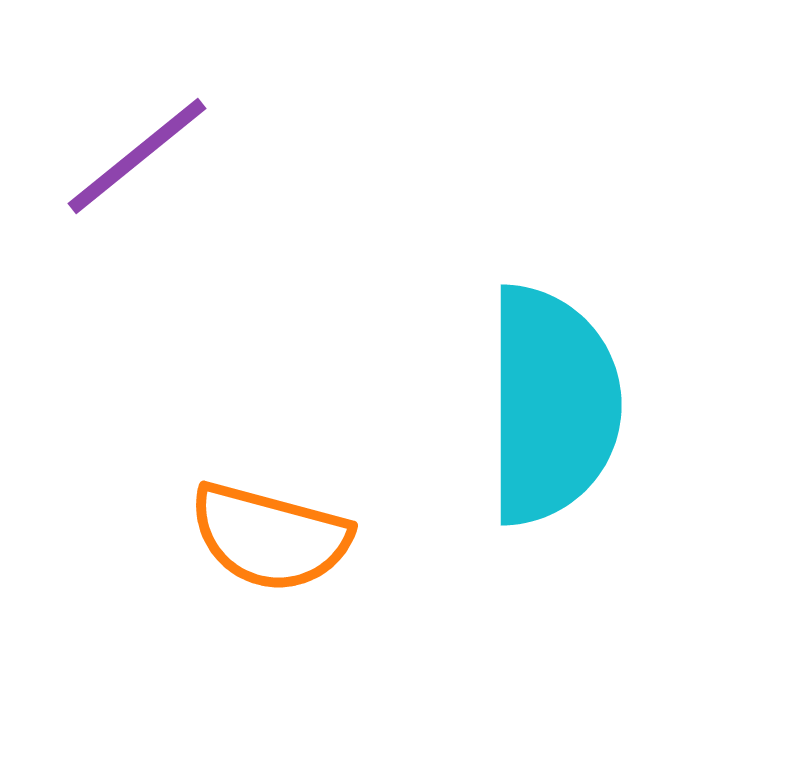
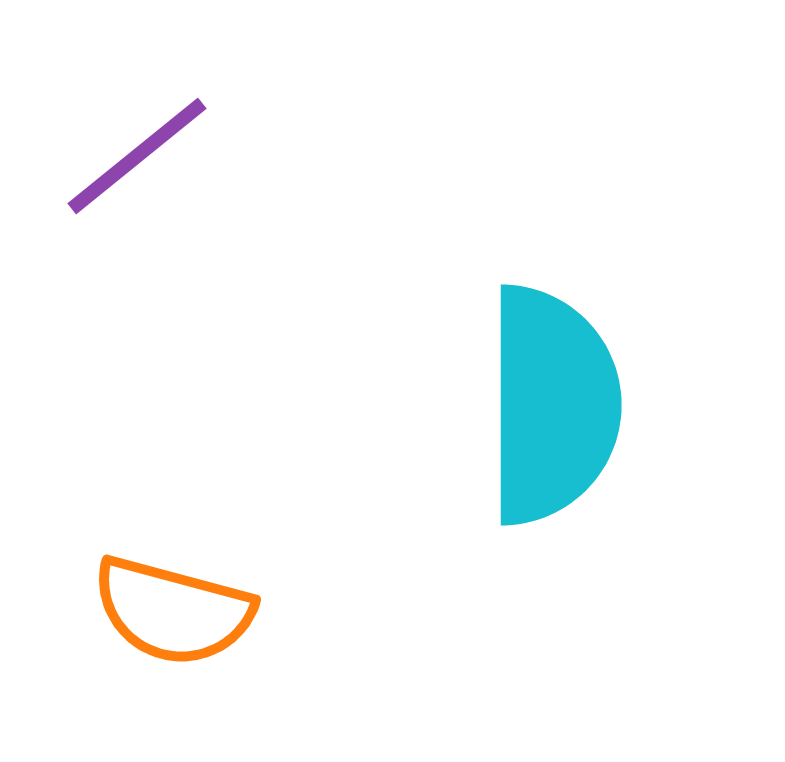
orange semicircle: moved 97 px left, 74 px down
